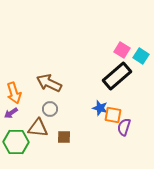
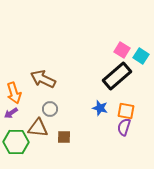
brown arrow: moved 6 px left, 4 px up
orange square: moved 13 px right, 4 px up
